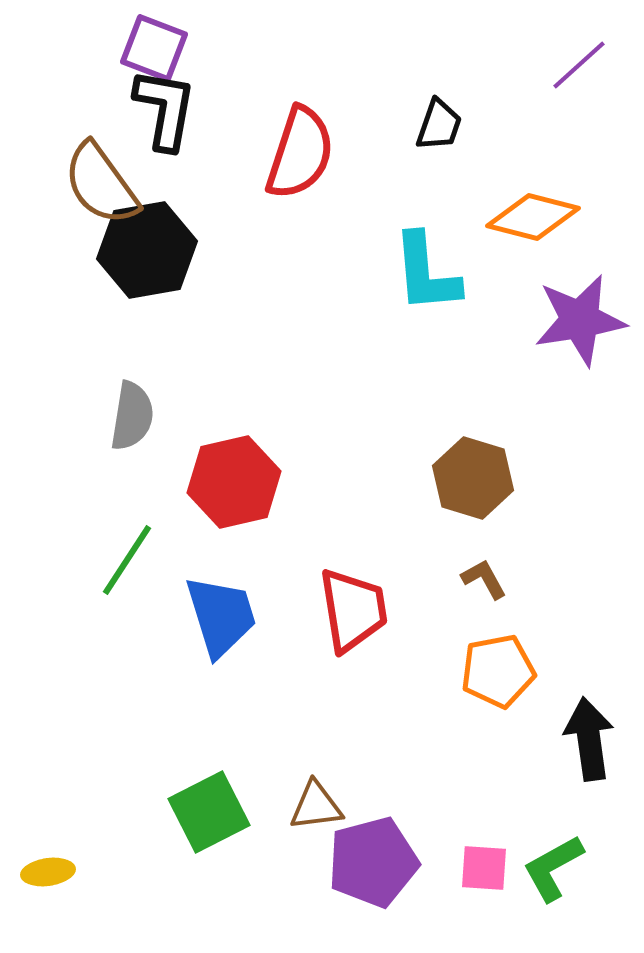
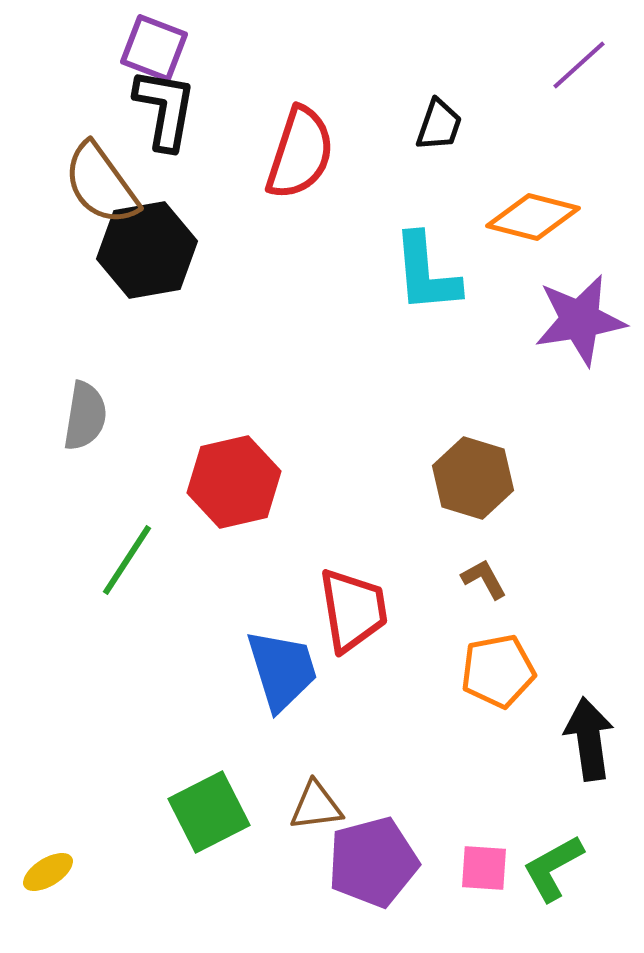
gray semicircle: moved 47 px left
blue trapezoid: moved 61 px right, 54 px down
yellow ellipse: rotated 24 degrees counterclockwise
